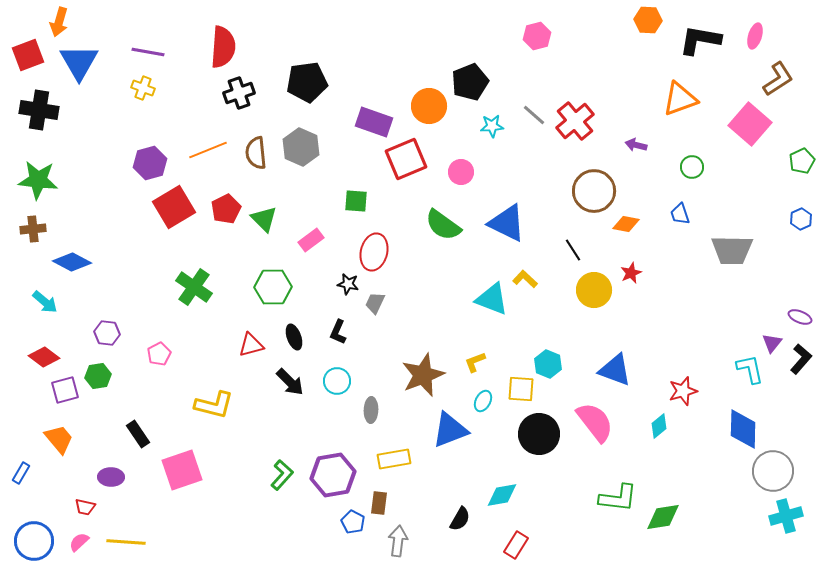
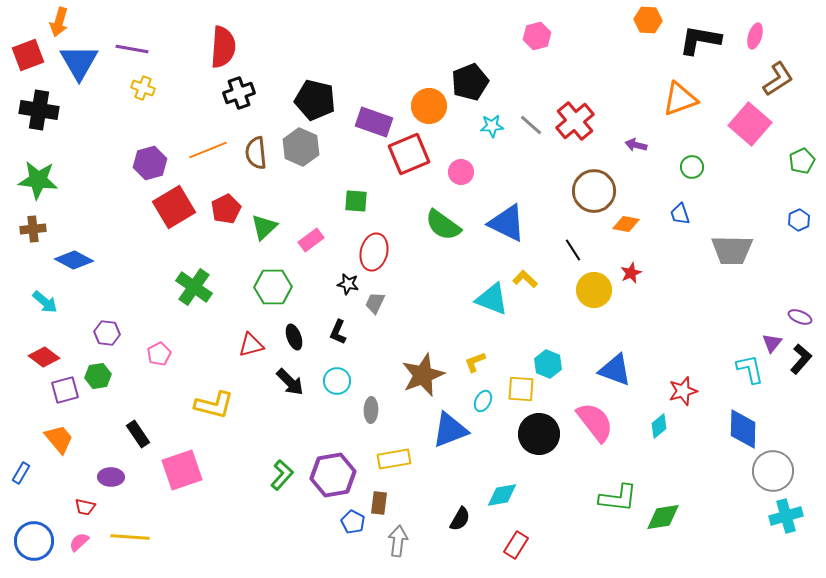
purple line at (148, 52): moved 16 px left, 3 px up
black pentagon at (307, 82): moved 8 px right, 18 px down; rotated 21 degrees clockwise
gray line at (534, 115): moved 3 px left, 10 px down
red square at (406, 159): moved 3 px right, 5 px up
green triangle at (264, 219): moved 8 px down; rotated 32 degrees clockwise
blue hexagon at (801, 219): moved 2 px left, 1 px down
blue diamond at (72, 262): moved 2 px right, 2 px up
yellow line at (126, 542): moved 4 px right, 5 px up
